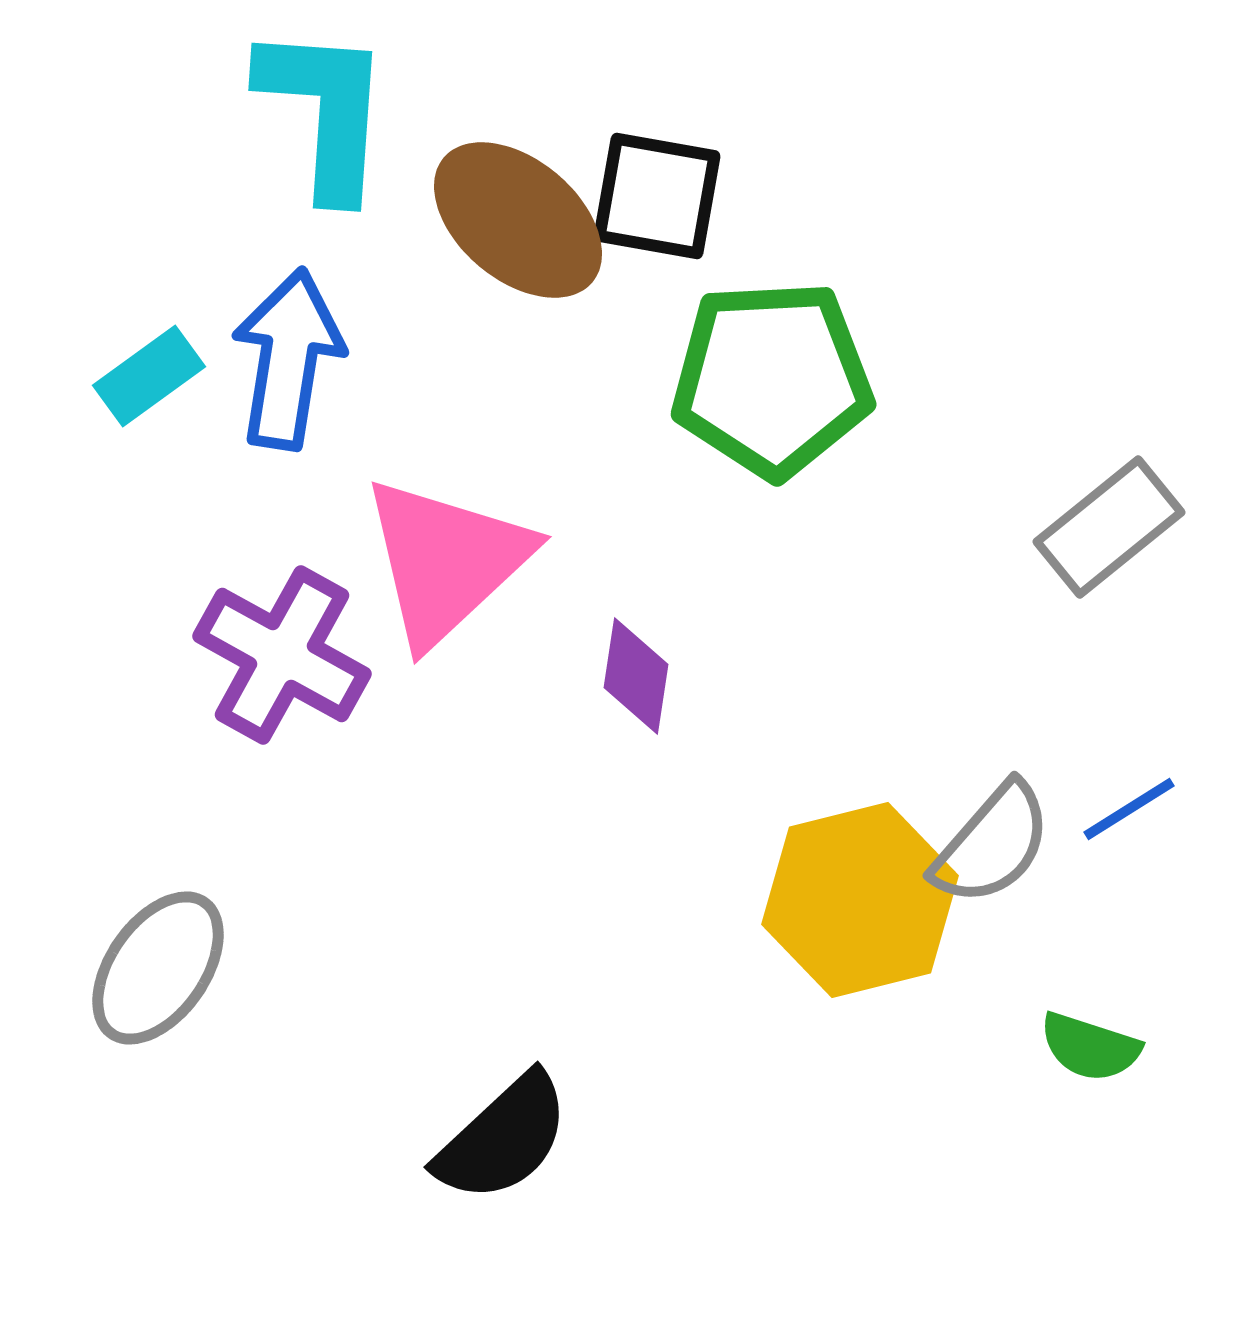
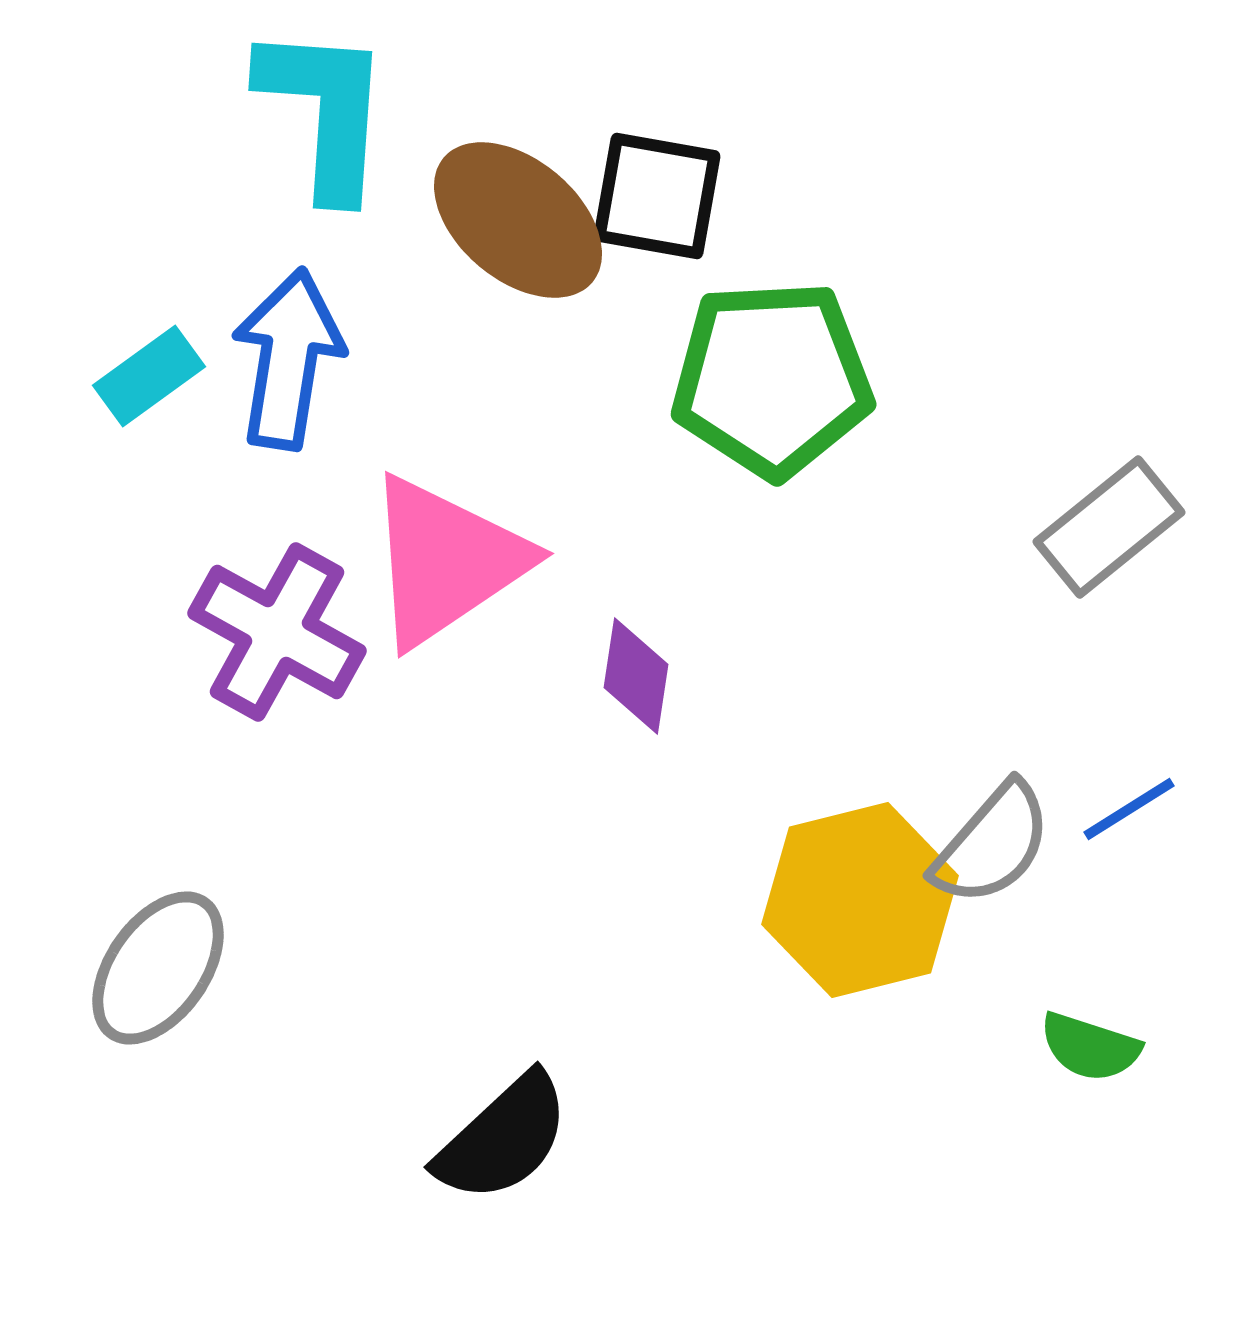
pink triangle: rotated 9 degrees clockwise
purple cross: moved 5 px left, 23 px up
